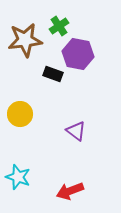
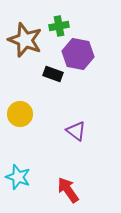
green cross: rotated 24 degrees clockwise
brown star: rotated 28 degrees clockwise
red arrow: moved 2 px left, 1 px up; rotated 76 degrees clockwise
